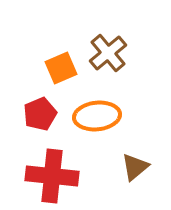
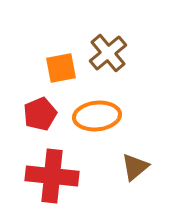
orange square: rotated 12 degrees clockwise
